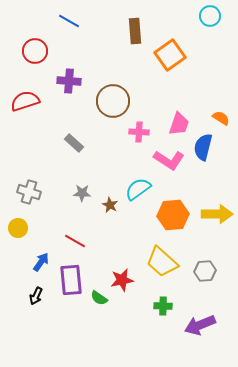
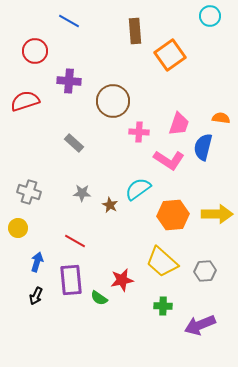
orange semicircle: rotated 24 degrees counterclockwise
blue arrow: moved 4 px left; rotated 18 degrees counterclockwise
